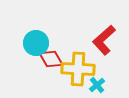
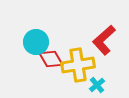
cyan circle: moved 1 px up
yellow cross: moved 4 px up; rotated 12 degrees counterclockwise
